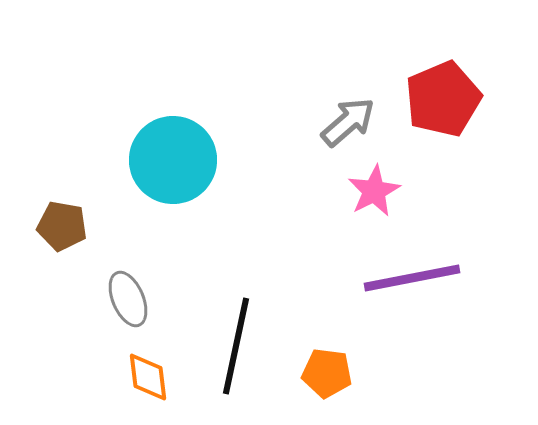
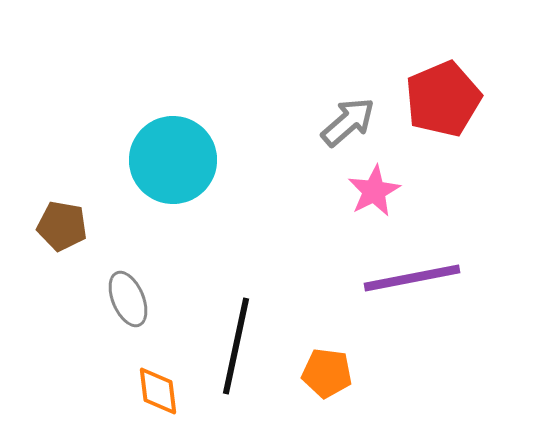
orange diamond: moved 10 px right, 14 px down
